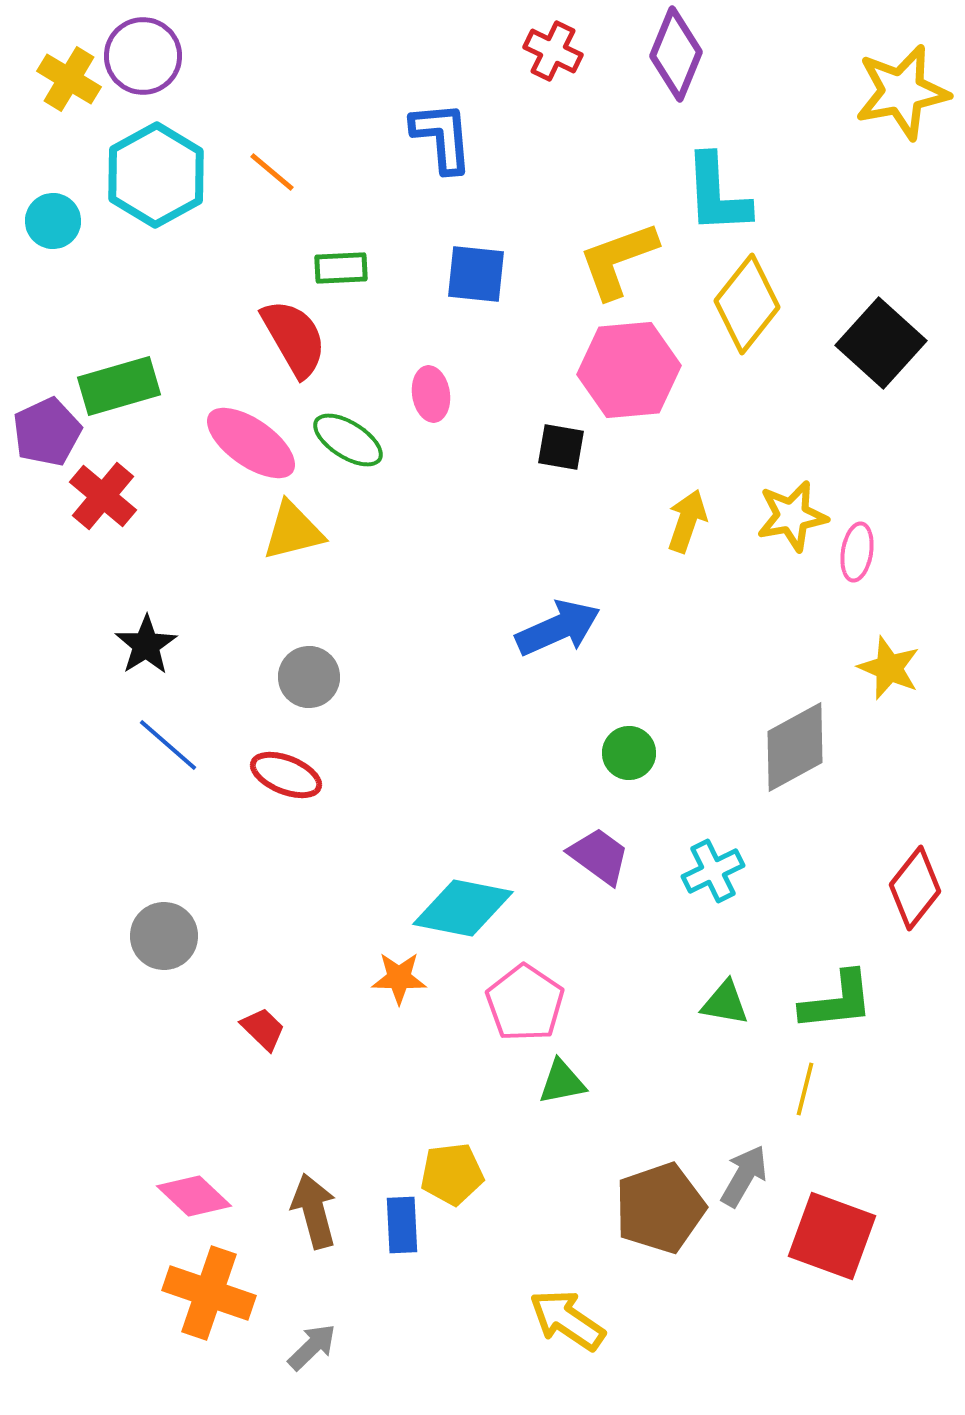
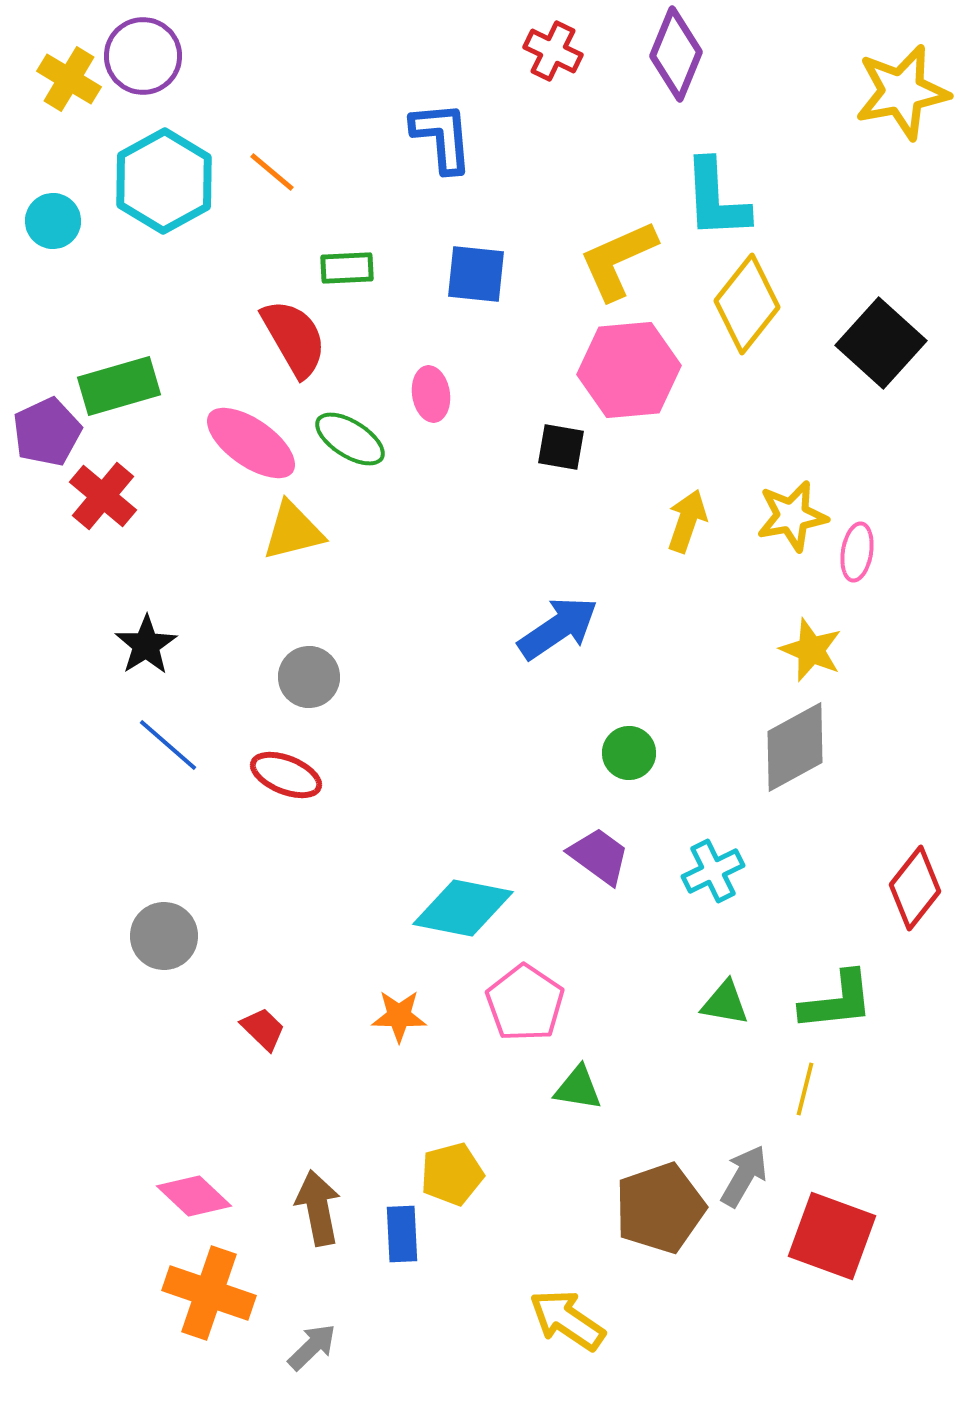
cyan hexagon at (156, 175): moved 8 px right, 6 px down
cyan L-shape at (717, 194): moved 1 px left, 5 px down
yellow L-shape at (618, 260): rotated 4 degrees counterclockwise
green rectangle at (341, 268): moved 6 px right
green ellipse at (348, 440): moved 2 px right, 1 px up
blue arrow at (558, 628): rotated 10 degrees counterclockwise
yellow star at (889, 668): moved 78 px left, 18 px up
orange star at (399, 978): moved 38 px down
green triangle at (562, 1082): moved 16 px right, 6 px down; rotated 20 degrees clockwise
yellow pentagon at (452, 1174): rotated 8 degrees counterclockwise
brown arrow at (314, 1211): moved 4 px right, 3 px up; rotated 4 degrees clockwise
blue rectangle at (402, 1225): moved 9 px down
